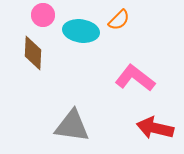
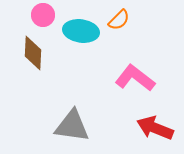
red arrow: rotated 9 degrees clockwise
